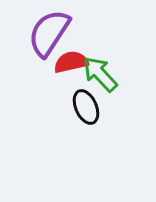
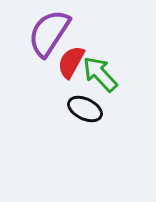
red semicircle: rotated 48 degrees counterclockwise
black ellipse: moved 1 px left, 2 px down; rotated 40 degrees counterclockwise
